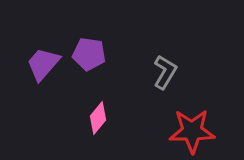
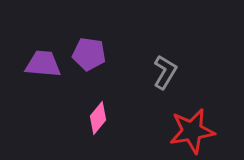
purple trapezoid: rotated 54 degrees clockwise
red star: rotated 9 degrees counterclockwise
